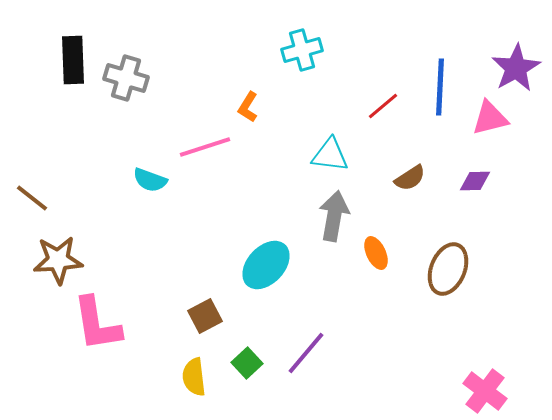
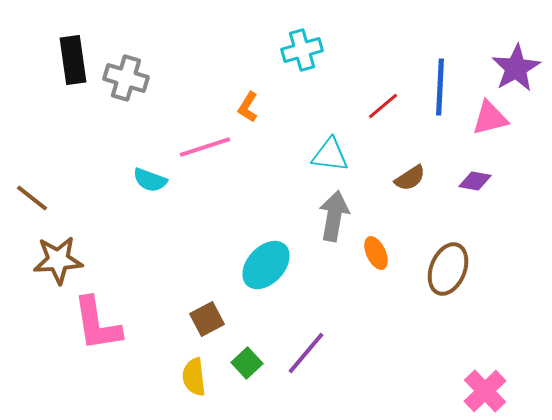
black rectangle: rotated 6 degrees counterclockwise
purple diamond: rotated 12 degrees clockwise
brown square: moved 2 px right, 3 px down
pink cross: rotated 9 degrees clockwise
